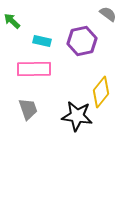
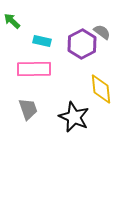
gray semicircle: moved 6 px left, 18 px down
purple hexagon: moved 3 px down; rotated 16 degrees counterclockwise
yellow diamond: moved 3 px up; rotated 44 degrees counterclockwise
black star: moved 3 px left, 1 px down; rotated 16 degrees clockwise
